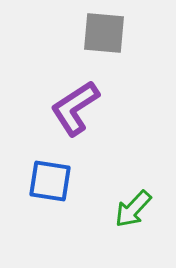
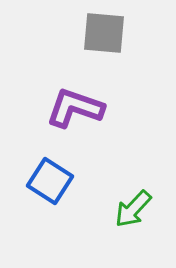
purple L-shape: rotated 52 degrees clockwise
blue square: rotated 24 degrees clockwise
